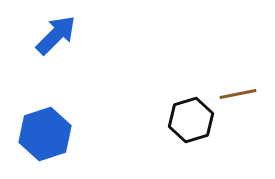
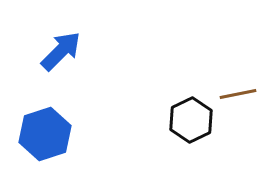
blue arrow: moved 5 px right, 16 px down
black hexagon: rotated 9 degrees counterclockwise
